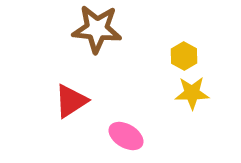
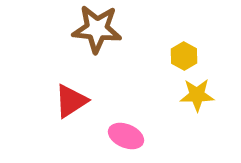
yellow star: moved 5 px right, 2 px down
pink ellipse: rotated 8 degrees counterclockwise
